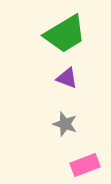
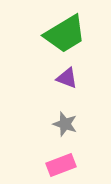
pink rectangle: moved 24 px left
